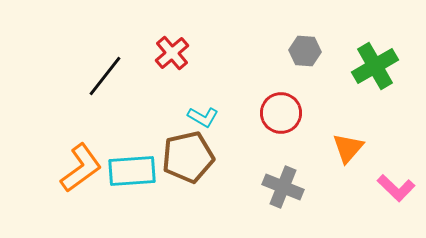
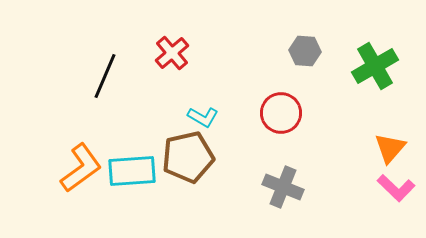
black line: rotated 15 degrees counterclockwise
orange triangle: moved 42 px right
